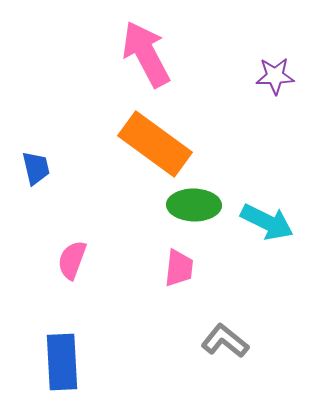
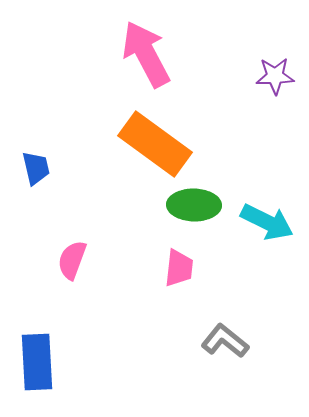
blue rectangle: moved 25 px left
